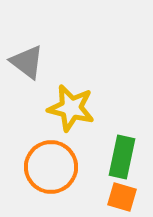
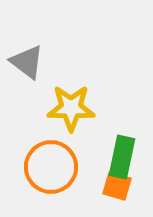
yellow star: rotated 12 degrees counterclockwise
orange square: moved 5 px left, 11 px up
